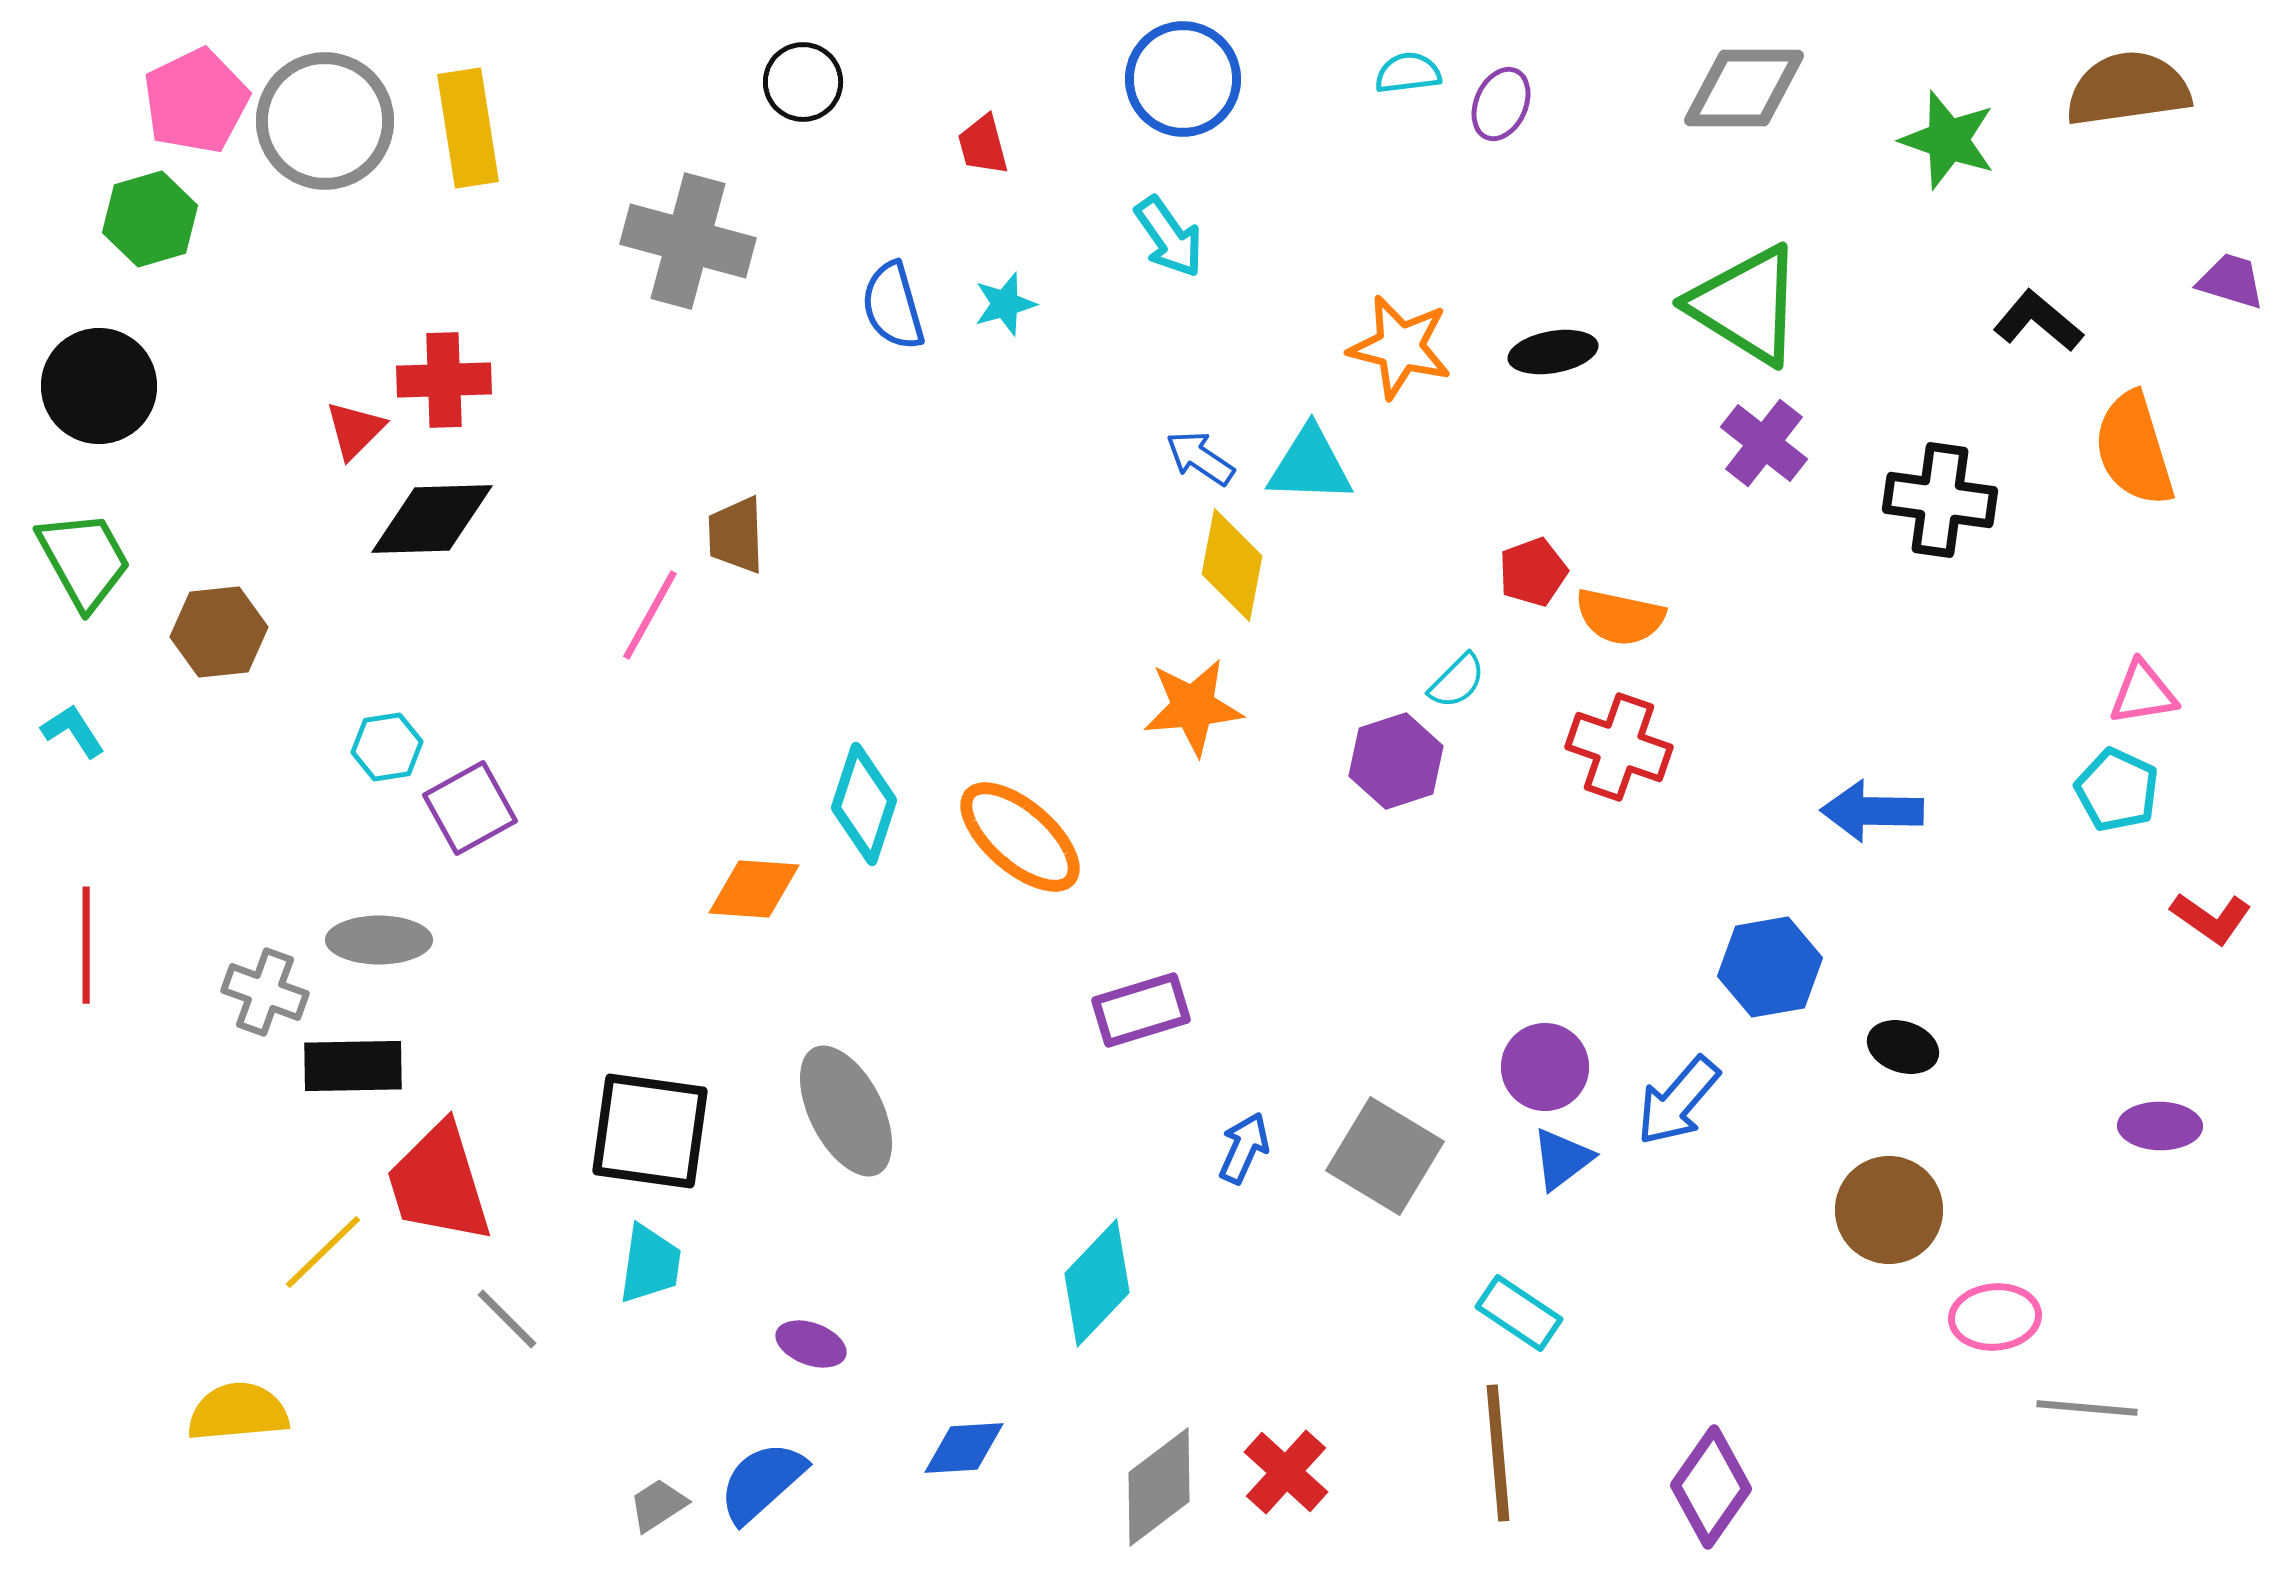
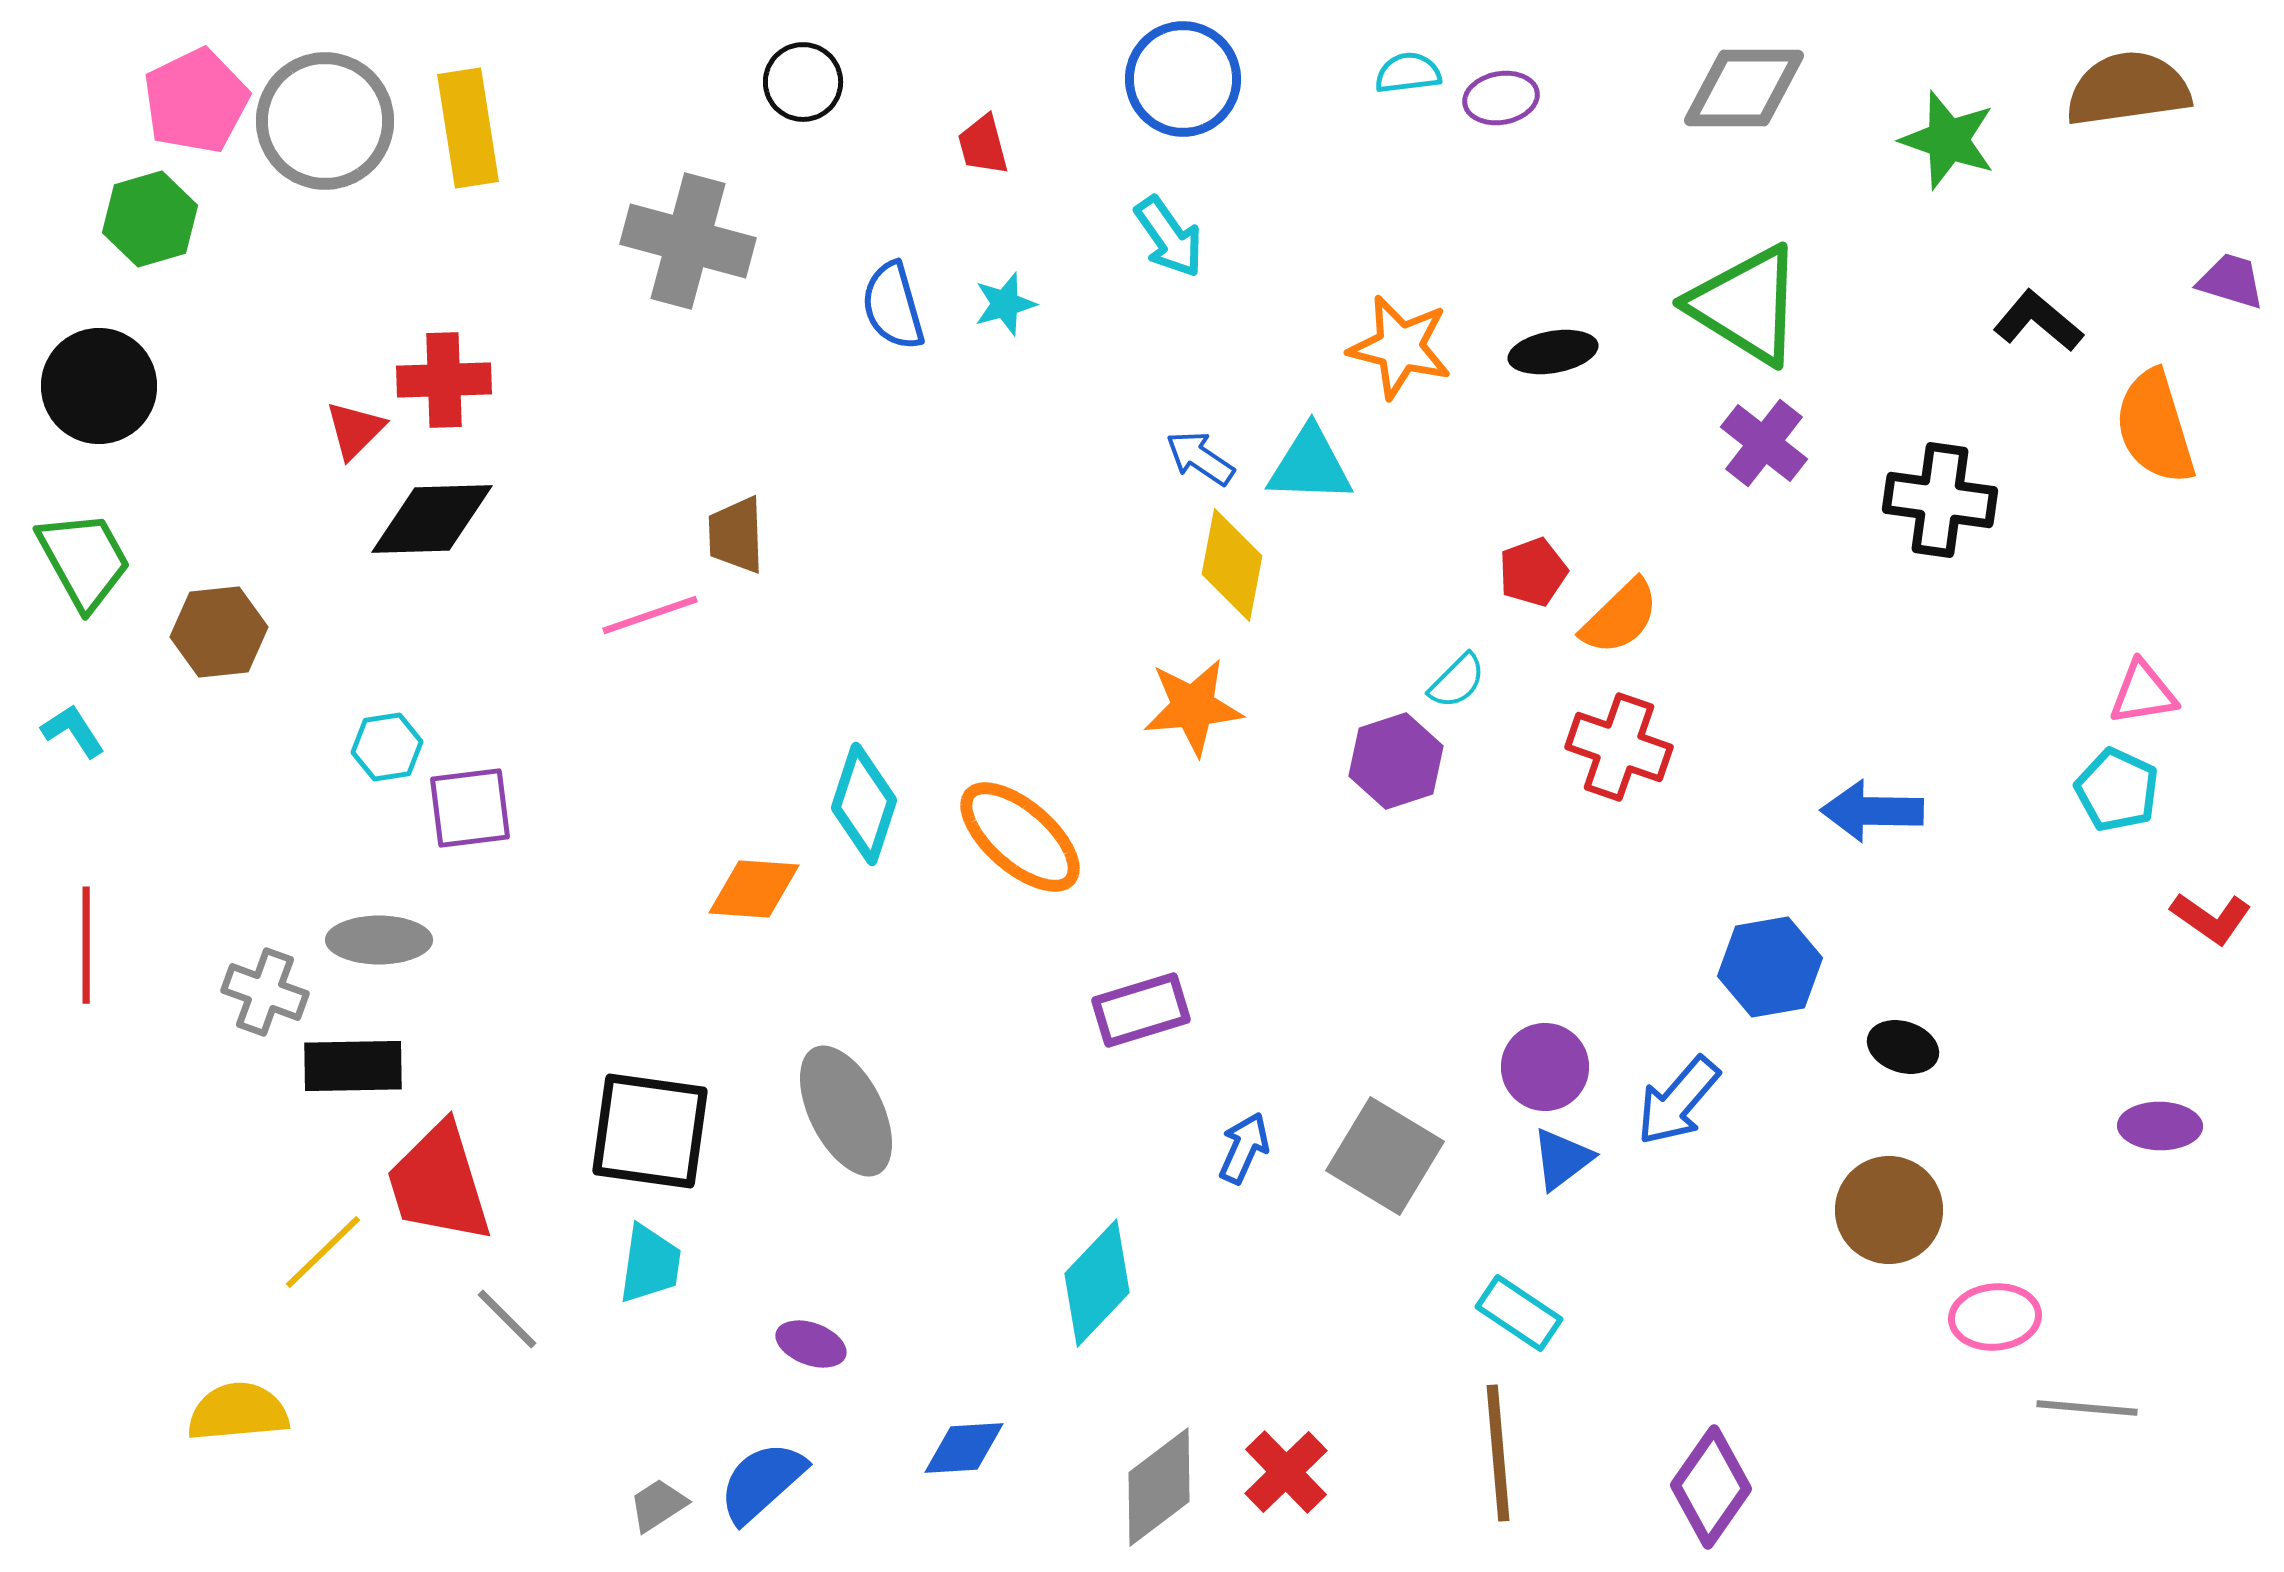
purple ellipse at (1501, 104): moved 6 px up; rotated 56 degrees clockwise
orange semicircle at (2134, 449): moved 21 px right, 22 px up
pink line at (650, 615): rotated 42 degrees clockwise
orange semicircle at (1620, 617): rotated 56 degrees counterclockwise
purple square at (470, 808): rotated 22 degrees clockwise
red cross at (1286, 1472): rotated 4 degrees clockwise
